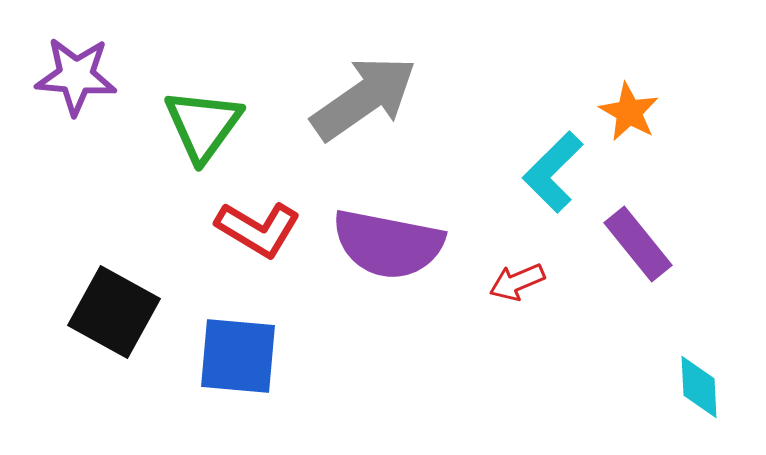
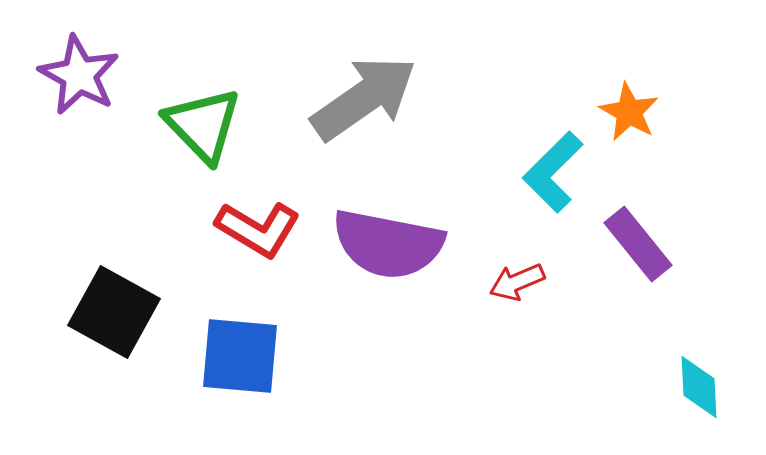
purple star: moved 3 px right, 1 px up; rotated 24 degrees clockwise
green triangle: rotated 20 degrees counterclockwise
blue square: moved 2 px right
